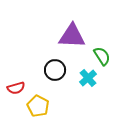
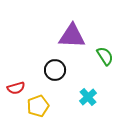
green semicircle: moved 3 px right
cyan cross: moved 19 px down
yellow pentagon: rotated 25 degrees clockwise
